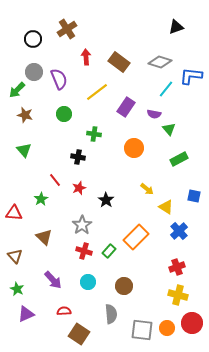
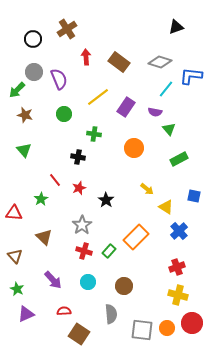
yellow line at (97, 92): moved 1 px right, 5 px down
purple semicircle at (154, 114): moved 1 px right, 2 px up
